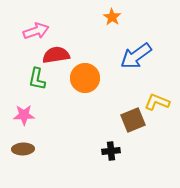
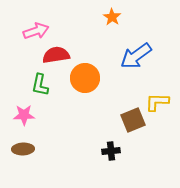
green L-shape: moved 3 px right, 6 px down
yellow L-shape: rotated 20 degrees counterclockwise
